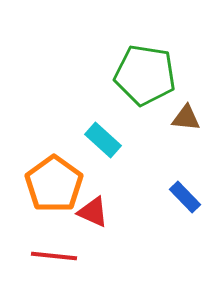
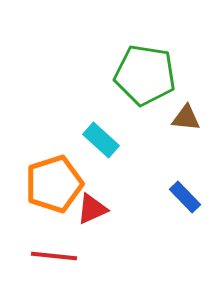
cyan rectangle: moved 2 px left
orange pentagon: rotated 18 degrees clockwise
red triangle: moved 1 px left, 3 px up; rotated 48 degrees counterclockwise
